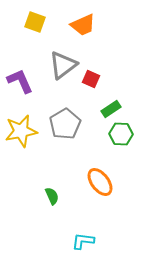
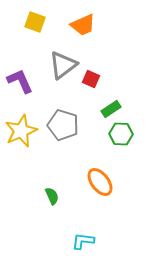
gray pentagon: moved 2 px left, 1 px down; rotated 24 degrees counterclockwise
yellow star: rotated 12 degrees counterclockwise
